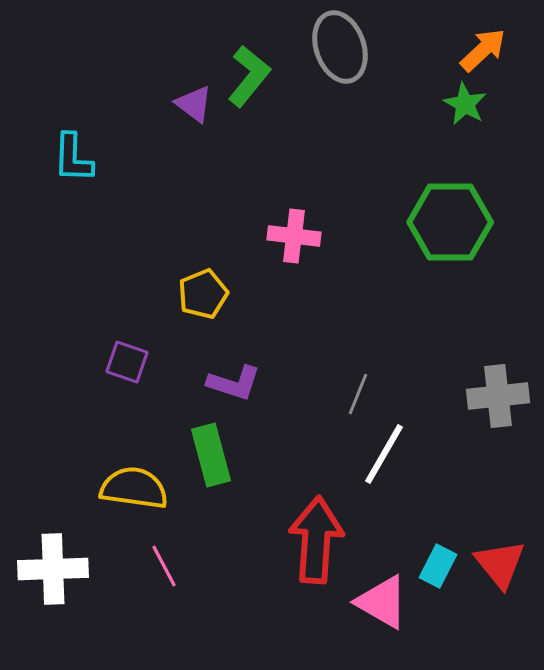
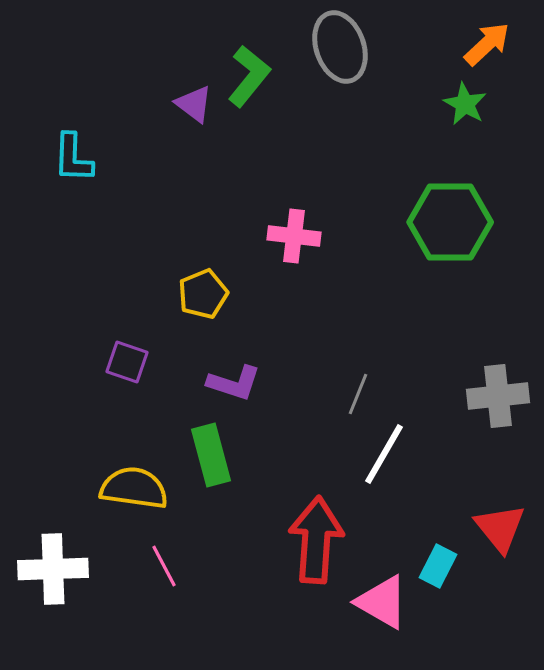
orange arrow: moved 4 px right, 6 px up
red triangle: moved 36 px up
